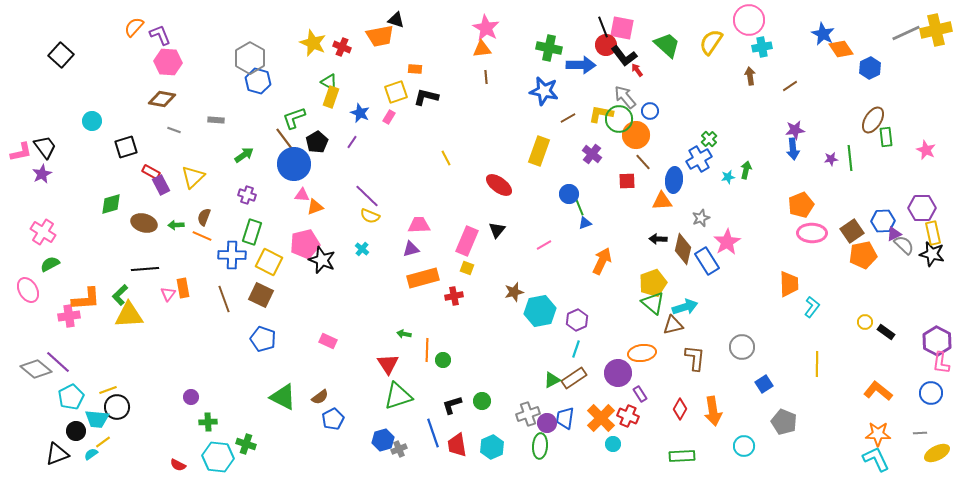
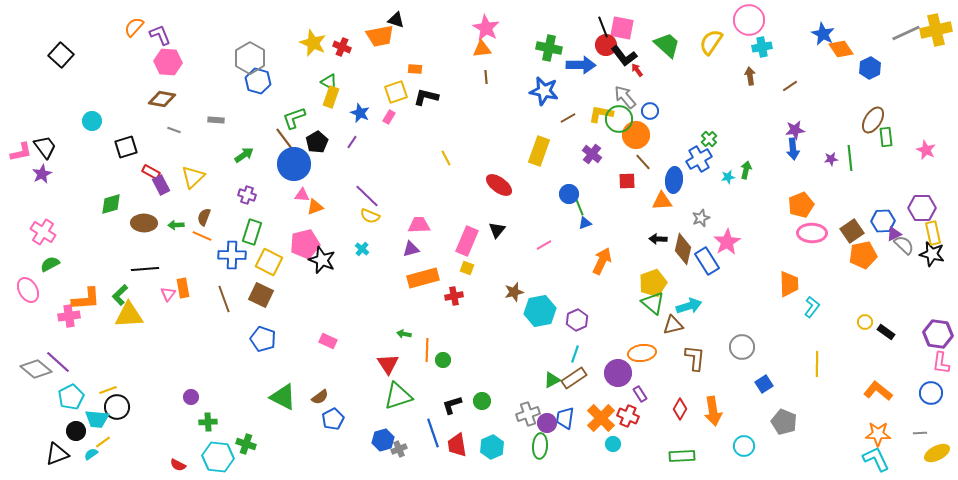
brown ellipse at (144, 223): rotated 15 degrees counterclockwise
cyan arrow at (685, 307): moved 4 px right, 1 px up
purple hexagon at (937, 341): moved 1 px right, 7 px up; rotated 20 degrees counterclockwise
cyan line at (576, 349): moved 1 px left, 5 px down
